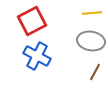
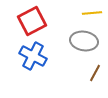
gray ellipse: moved 7 px left
blue cross: moved 4 px left
brown line: moved 1 px down
